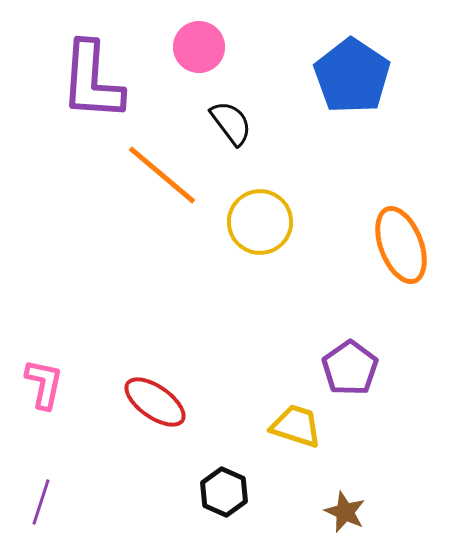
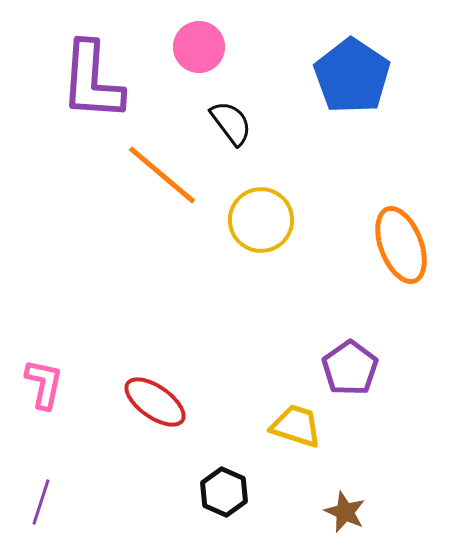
yellow circle: moved 1 px right, 2 px up
